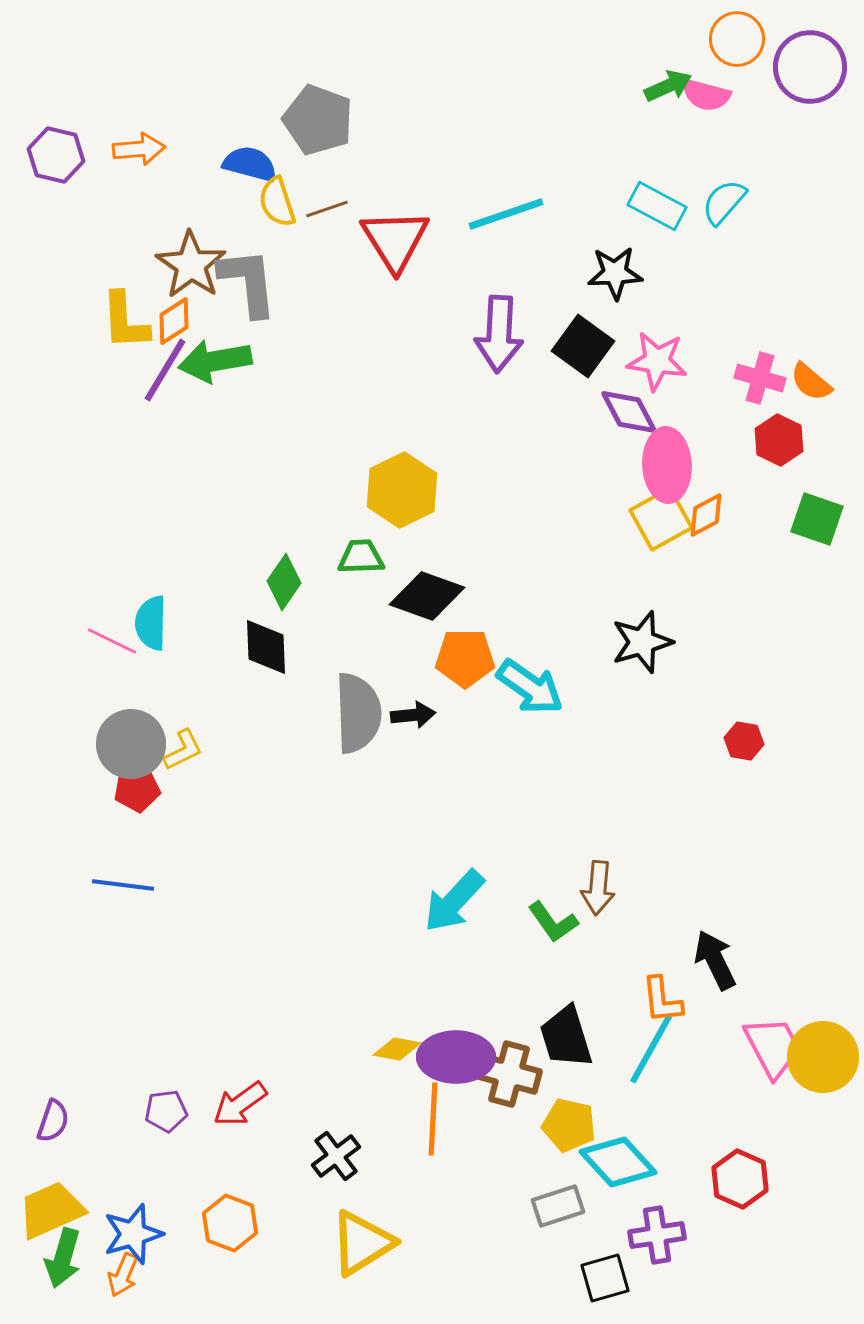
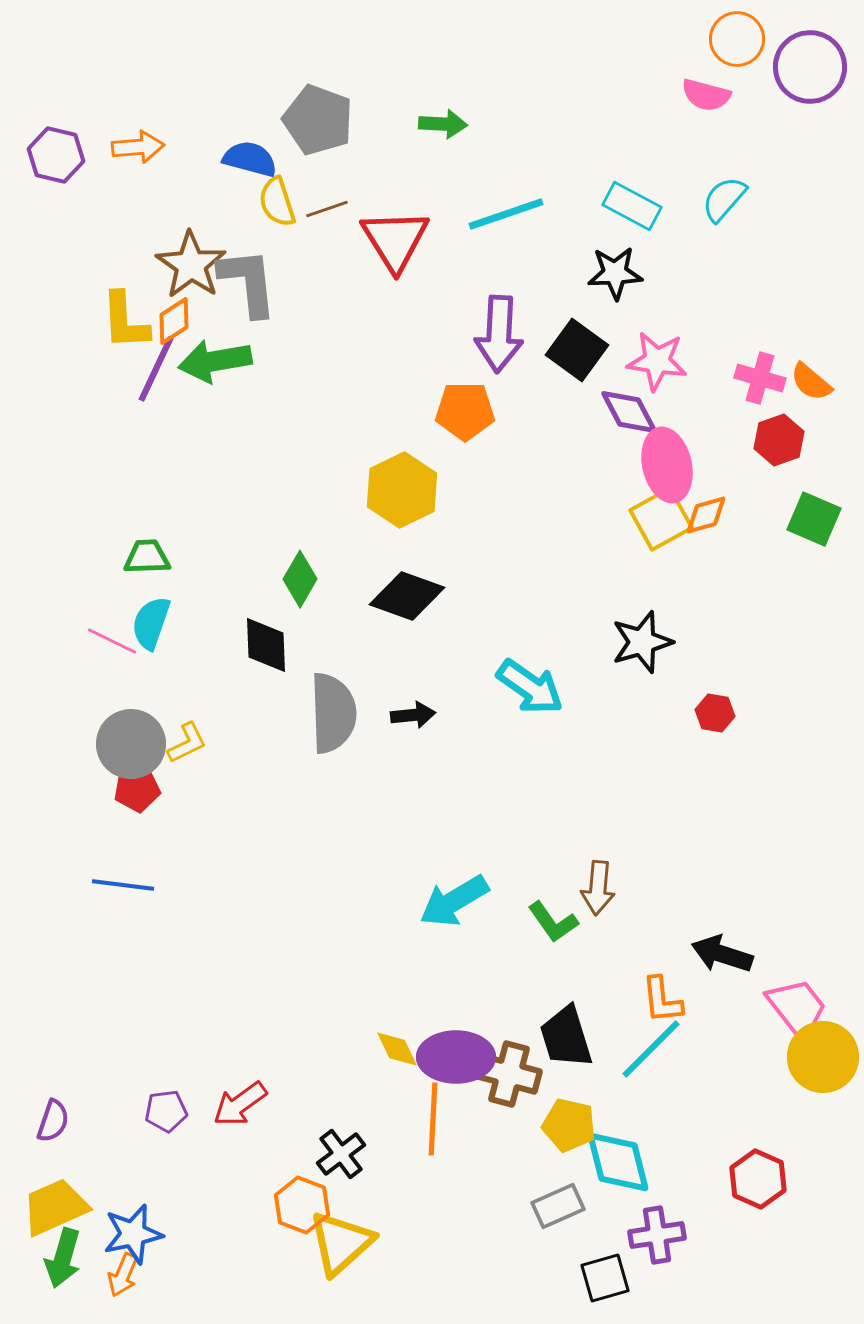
green arrow at (668, 86): moved 225 px left, 38 px down; rotated 27 degrees clockwise
orange arrow at (139, 149): moved 1 px left, 2 px up
blue semicircle at (250, 164): moved 5 px up
cyan semicircle at (724, 202): moved 3 px up
cyan rectangle at (657, 206): moved 25 px left
black square at (583, 346): moved 6 px left, 4 px down
purple line at (165, 370): moved 9 px left, 1 px up; rotated 6 degrees counterclockwise
red hexagon at (779, 440): rotated 15 degrees clockwise
pink ellipse at (667, 465): rotated 10 degrees counterclockwise
orange diamond at (706, 515): rotated 12 degrees clockwise
green square at (817, 519): moved 3 px left; rotated 4 degrees clockwise
green trapezoid at (361, 557): moved 214 px left
green diamond at (284, 582): moved 16 px right, 3 px up; rotated 4 degrees counterclockwise
black diamond at (427, 596): moved 20 px left
cyan semicircle at (151, 623): rotated 18 degrees clockwise
black diamond at (266, 647): moved 2 px up
orange pentagon at (465, 658): moved 247 px up
gray semicircle at (358, 713): moved 25 px left
red hexagon at (744, 741): moved 29 px left, 28 px up
yellow L-shape at (183, 750): moved 4 px right, 7 px up
cyan arrow at (454, 901): rotated 16 degrees clockwise
black arrow at (715, 960): moved 7 px right, 6 px up; rotated 46 degrees counterclockwise
pink trapezoid at (773, 1047): moved 24 px right, 39 px up; rotated 10 degrees counterclockwise
yellow diamond at (397, 1049): rotated 54 degrees clockwise
cyan line at (651, 1049): rotated 16 degrees clockwise
black cross at (336, 1156): moved 5 px right, 2 px up
cyan diamond at (618, 1162): rotated 28 degrees clockwise
red hexagon at (740, 1179): moved 18 px right
gray rectangle at (558, 1206): rotated 6 degrees counterclockwise
yellow trapezoid at (51, 1210): moved 4 px right, 3 px up
orange hexagon at (230, 1223): moved 72 px right, 18 px up
blue star at (133, 1234): rotated 4 degrees clockwise
yellow triangle at (362, 1243): moved 21 px left; rotated 10 degrees counterclockwise
